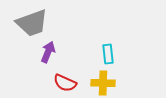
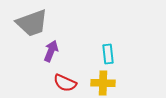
purple arrow: moved 3 px right, 1 px up
